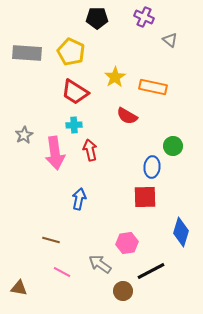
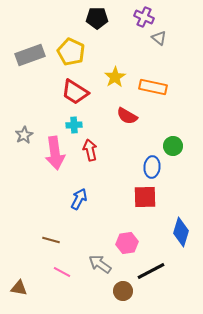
gray triangle: moved 11 px left, 2 px up
gray rectangle: moved 3 px right, 2 px down; rotated 24 degrees counterclockwise
blue arrow: rotated 15 degrees clockwise
